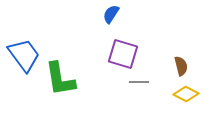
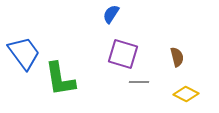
blue trapezoid: moved 2 px up
brown semicircle: moved 4 px left, 9 px up
